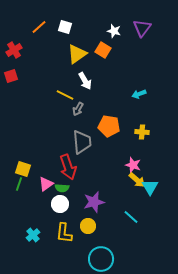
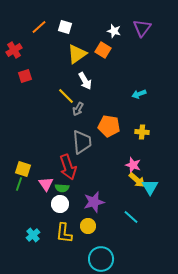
red square: moved 14 px right
yellow line: moved 1 px right, 1 px down; rotated 18 degrees clockwise
pink triangle: rotated 28 degrees counterclockwise
